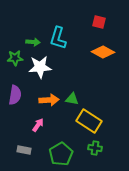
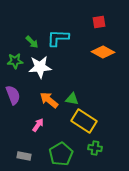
red square: rotated 24 degrees counterclockwise
cyan L-shape: rotated 75 degrees clockwise
green arrow: moved 1 px left; rotated 40 degrees clockwise
green star: moved 3 px down
purple semicircle: moved 2 px left; rotated 30 degrees counterclockwise
orange arrow: rotated 138 degrees counterclockwise
yellow rectangle: moved 5 px left
gray rectangle: moved 6 px down
